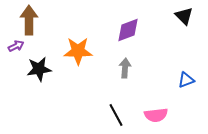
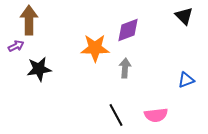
orange star: moved 17 px right, 3 px up
